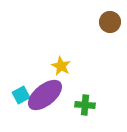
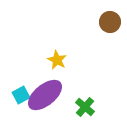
yellow star: moved 4 px left, 6 px up
green cross: moved 2 px down; rotated 36 degrees clockwise
